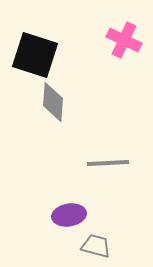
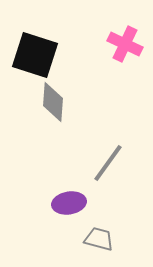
pink cross: moved 1 px right, 4 px down
gray line: rotated 51 degrees counterclockwise
purple ellipse: moved 12 px up
gray trapezoid: moved 3 px right, 7 px up
